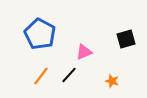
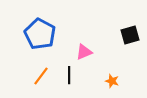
black square: moved 4 px right, 4 px up
black line: rotated 42 degrees counterclockwise
